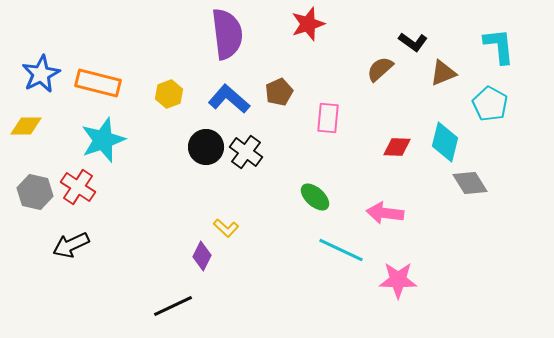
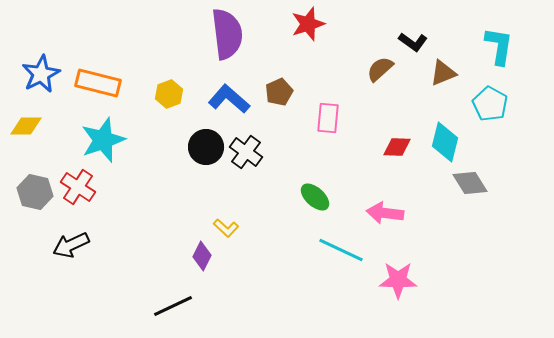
cyan L-shape: rotated 15 degrees clockwise
